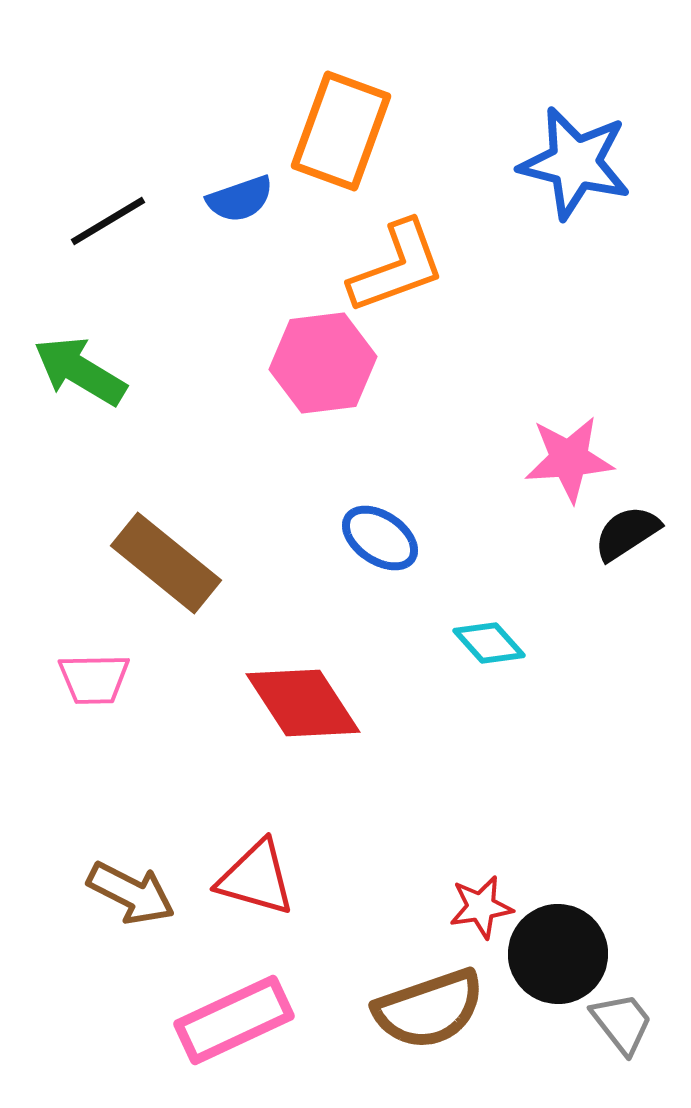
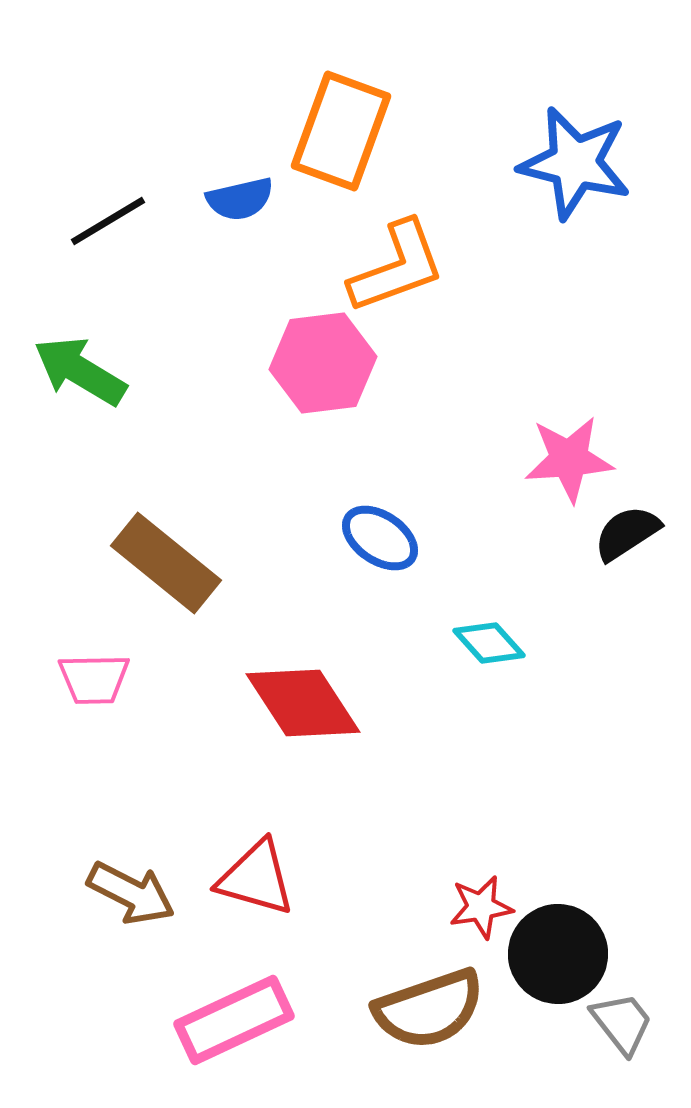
blue semicircle: rotated 6 degrees clockwise
